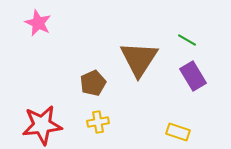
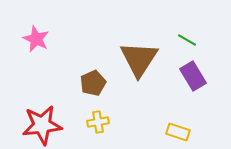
pink star: moved 2 px left, 16 px down
